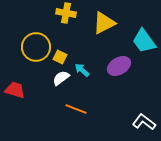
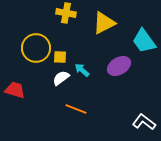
yellow circle: moved 1 px down
yellow square: rotated 24 degrees counterclockwise
